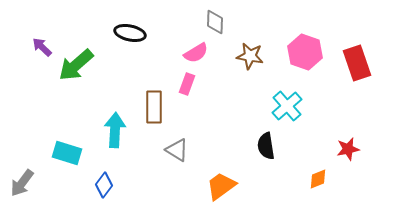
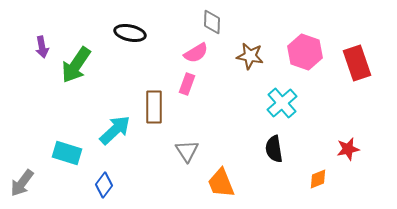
gray diamond: moved 3 px left
purple arrow: rotated 145 degrees counterclockwise
green arrow: rotated 15 degrees counterclockwise
cyan cross: moved 5 px left, 3 px up
cyan arrow: rotated 44 degrees clockwise
black semicircle: moved 8 px right, 3 px down
gray triangle: moved 10 px right, 1 px down; rotated 25 degrees clockwise
orange trapezoid: moved 3 px up; rotated 76 degrees counterclockwise
